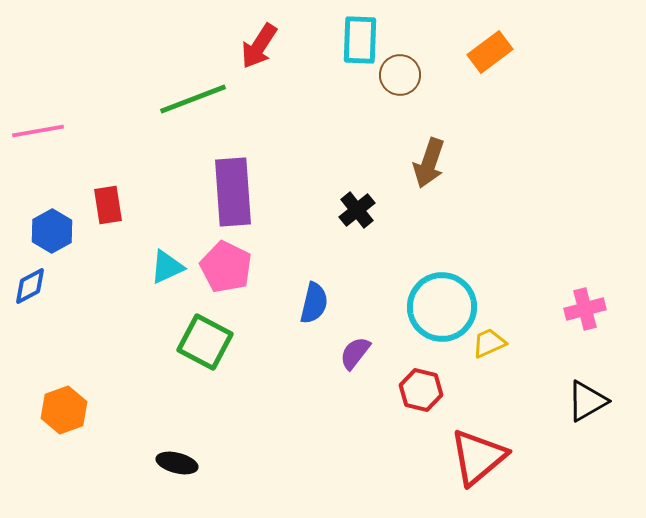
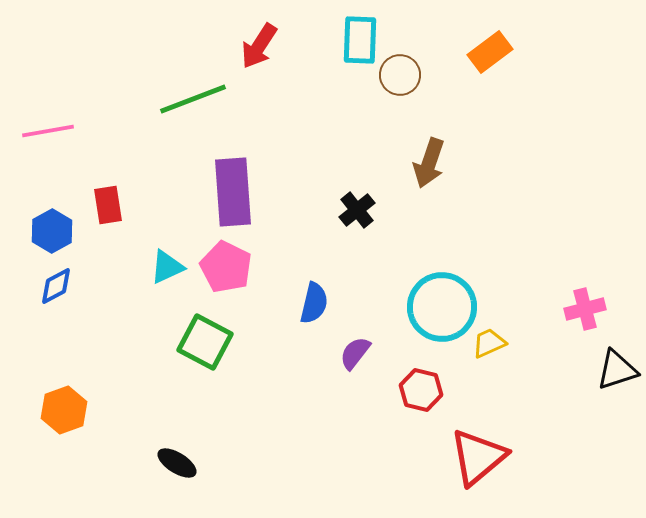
pink line: moved 10 px right
blue diamond: moved 26 px right
black triangle: moved 30 px right, 31 px up; rotated 12 degrees clockwise
black ellipse: rotated 18 degrees clockwise
